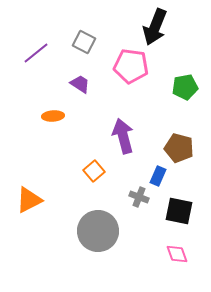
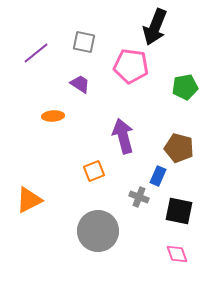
gray square: rotated 15 degrees counterclockwise
orange square: rotated 20 degrees clockwise
